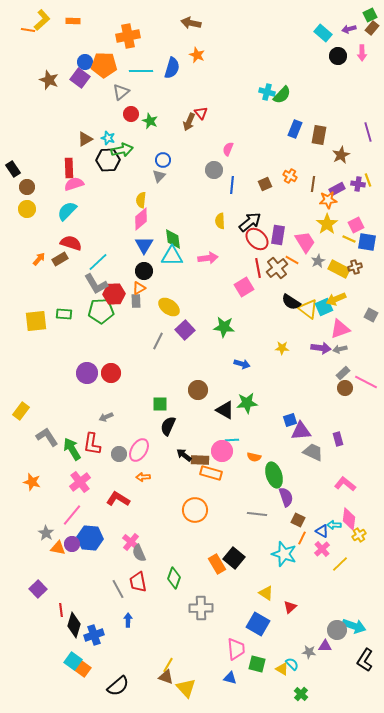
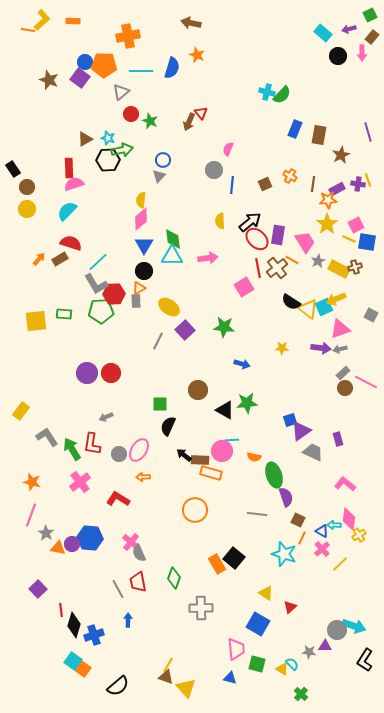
brown rectangle at (372, 28): moved 9 px down
purple triangle at (301, 431): rotated 30 degrees counterclockwise
pink line at (72, 515): moved 41 px left; rotated 20 degrees counterclockwise
